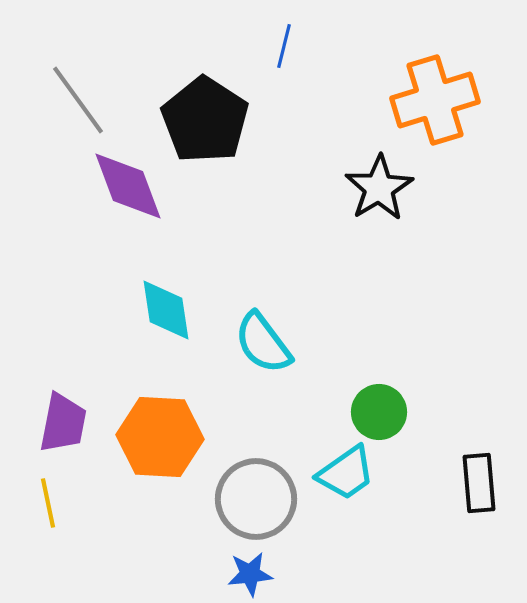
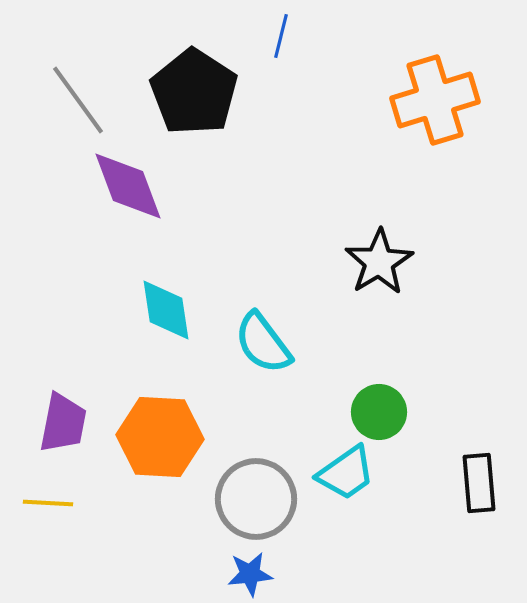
blue line: moved 3 px left, 10 px up
black pentagon: moved 11 px left, 28 px up
black star: moved 74 px down
yellow line: rotated 75 degrees counterclockwise
